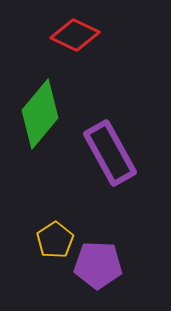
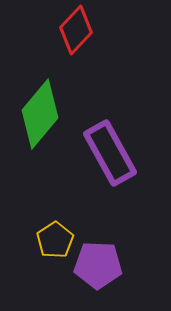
red diamond: moved 1 px right, 5 px up; rotated 72 degrees counterclockwise
